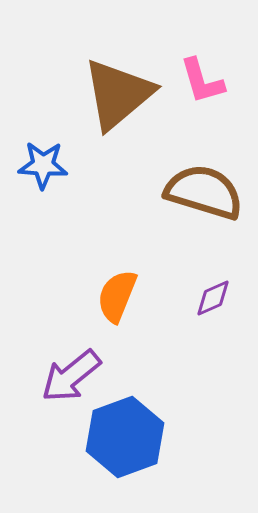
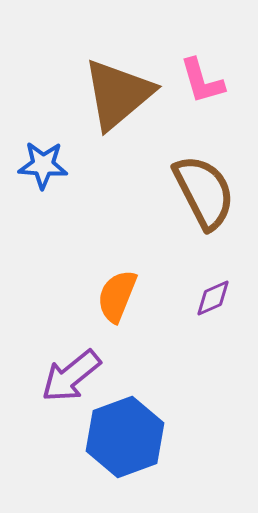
brown semicircle: rotated 46 degrees clockwise
